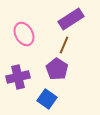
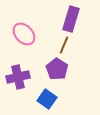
purple rectangle: rotated 40 degrees counterclockwise
pink ellipse: rotated 15 degrees counterclockwise
